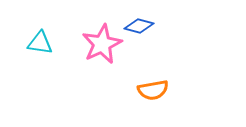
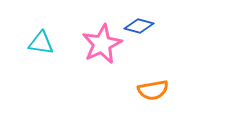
cyan triangle: moved 1 px right
